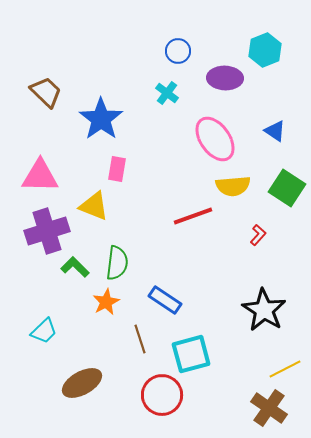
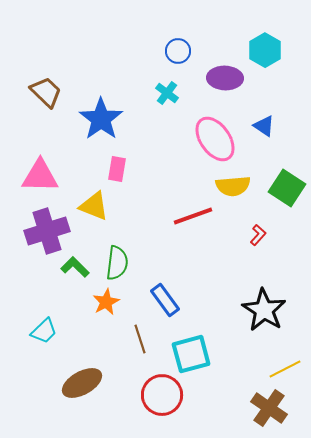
cyan hexagon: rotated 8 degrees counterclockwise
blue triangle: moved 11 px left, 5 px up
blue rectangle: rotated 20 degrees clockwise
